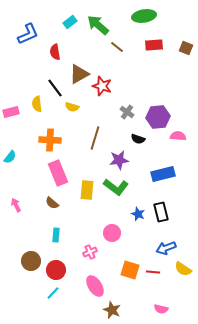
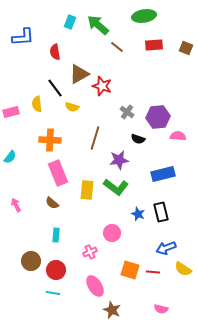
cyan rectangle at (70, 22): rotated 32 degrees counterclockwise
blue L-shape at (28, 34): moved 5 px left, 3 px down; rotated 20 degrees clockwise
cyan line at (53, 293): rotated 56 degrees clockwise
